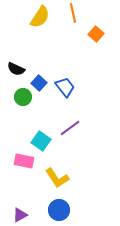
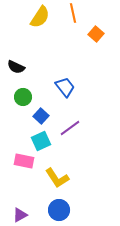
black semicircle: moved 2 px up
blue square: moved 2 px right, 33 px down
cyan square: rotated 30 degrees clockwise
